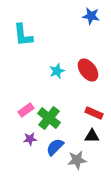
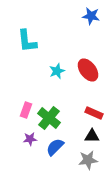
cyan L-shape: moved 4 px right, 6 px down
pink rectangle: rotated 35 degrees counterclockwise
gray star: moved 11 px right
